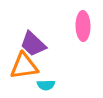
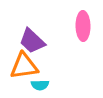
purple trapezoid: moved 1 px left, 3 px up
cyan semicircle: moved 6 px left
